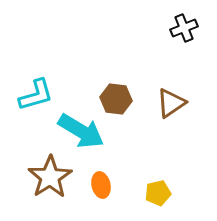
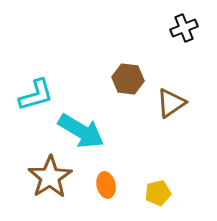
brown hexagon: moved 12 px right, 20 px up
orange ellipse: moved 5 px right
